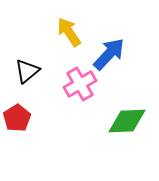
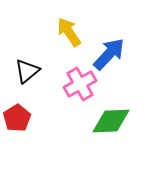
green diamond: moved 16 px left
